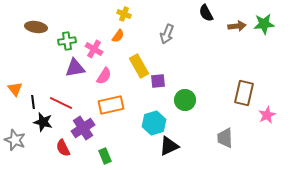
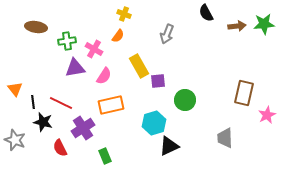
red semicircle: moved 3 px left
